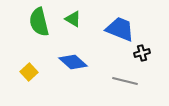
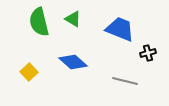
black cross: moved 6 px right
